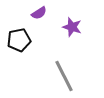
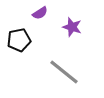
purple semicircle: moved 1 px right
gray line: moved 4 px up; rotated 24 degrees counterclockwise
